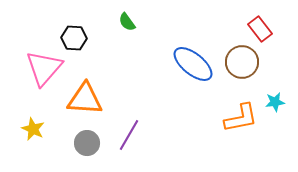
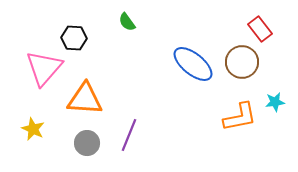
orange L-shape: moved 1 px left, 1 px up
purple line: rotated 8 degrees counterclockwise
